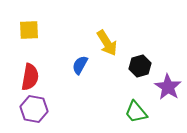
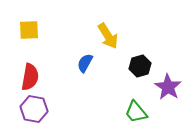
yellow arrow: moved 1 px right, 7 px up
blue semicircle: moved 5 px right, 2 px up
